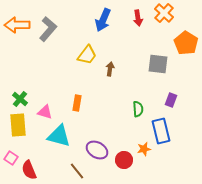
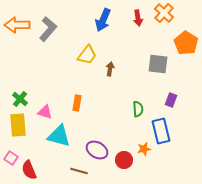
brown line: moved 2 px right; rotated 36 degrees counterclockwise
